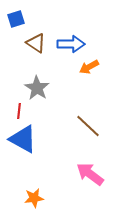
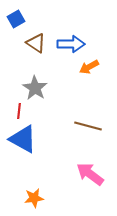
blue square: rotated 12 degrees counterclockwise
gray star: moved 2 px left
brown line: rotated 28 degrees counterclockwise
